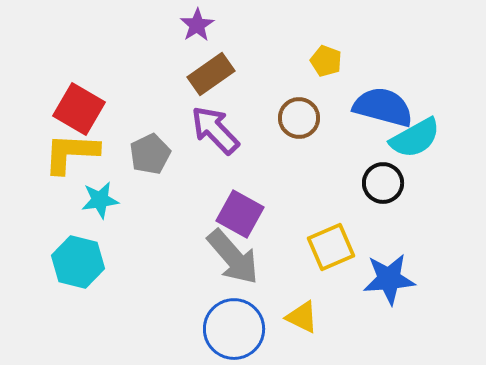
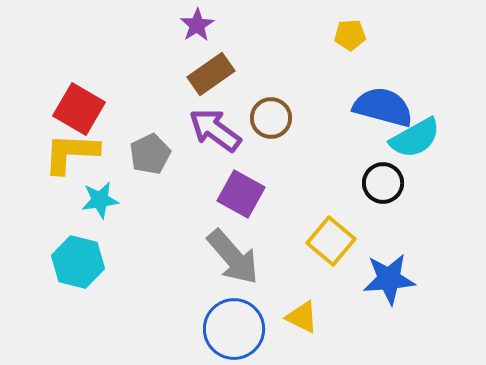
yellow pentagon: moved 24 px right, 26 px up; rotated 24 degrees counterclockwise
brown circle: moved 28 px left
purple arrow: rotated 10 degrees counterclockwise
purple square: moved 1 px right, 20 px up
yellow square: moved 6 px up; rotated 27 degrees counterclockwise
